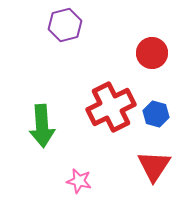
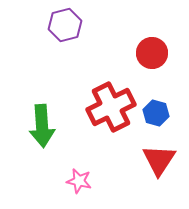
blue hexagon: moved 1 px up
red triangle: moved 5 px right, 6 px up
